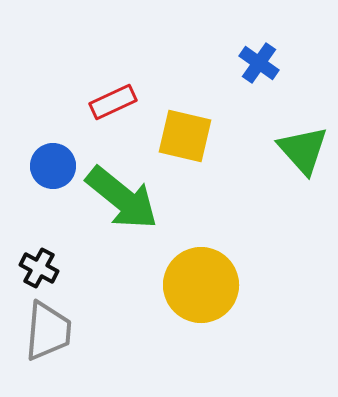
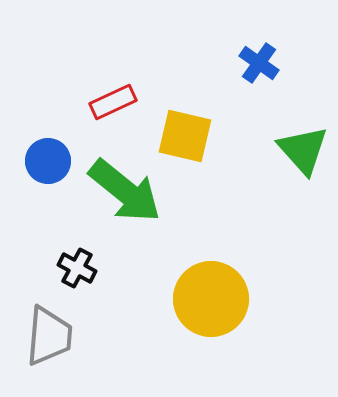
blue circle: moved 5 px left, 5 px up
green arrow: moved 3 px right, 7 px up
black cross: moved 38 px right
yellow circle: moved 10 px right, 14 px down
gray trapezoid: moved 1 px right, 5 px down
